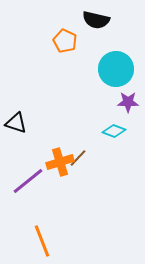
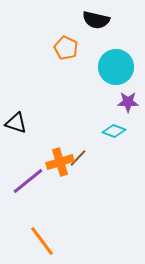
orange pentagon: moved 1 px right, 7 px down
cyan circle: moved 2 px up
orange line: rotated 16 degrees counterclockwise
